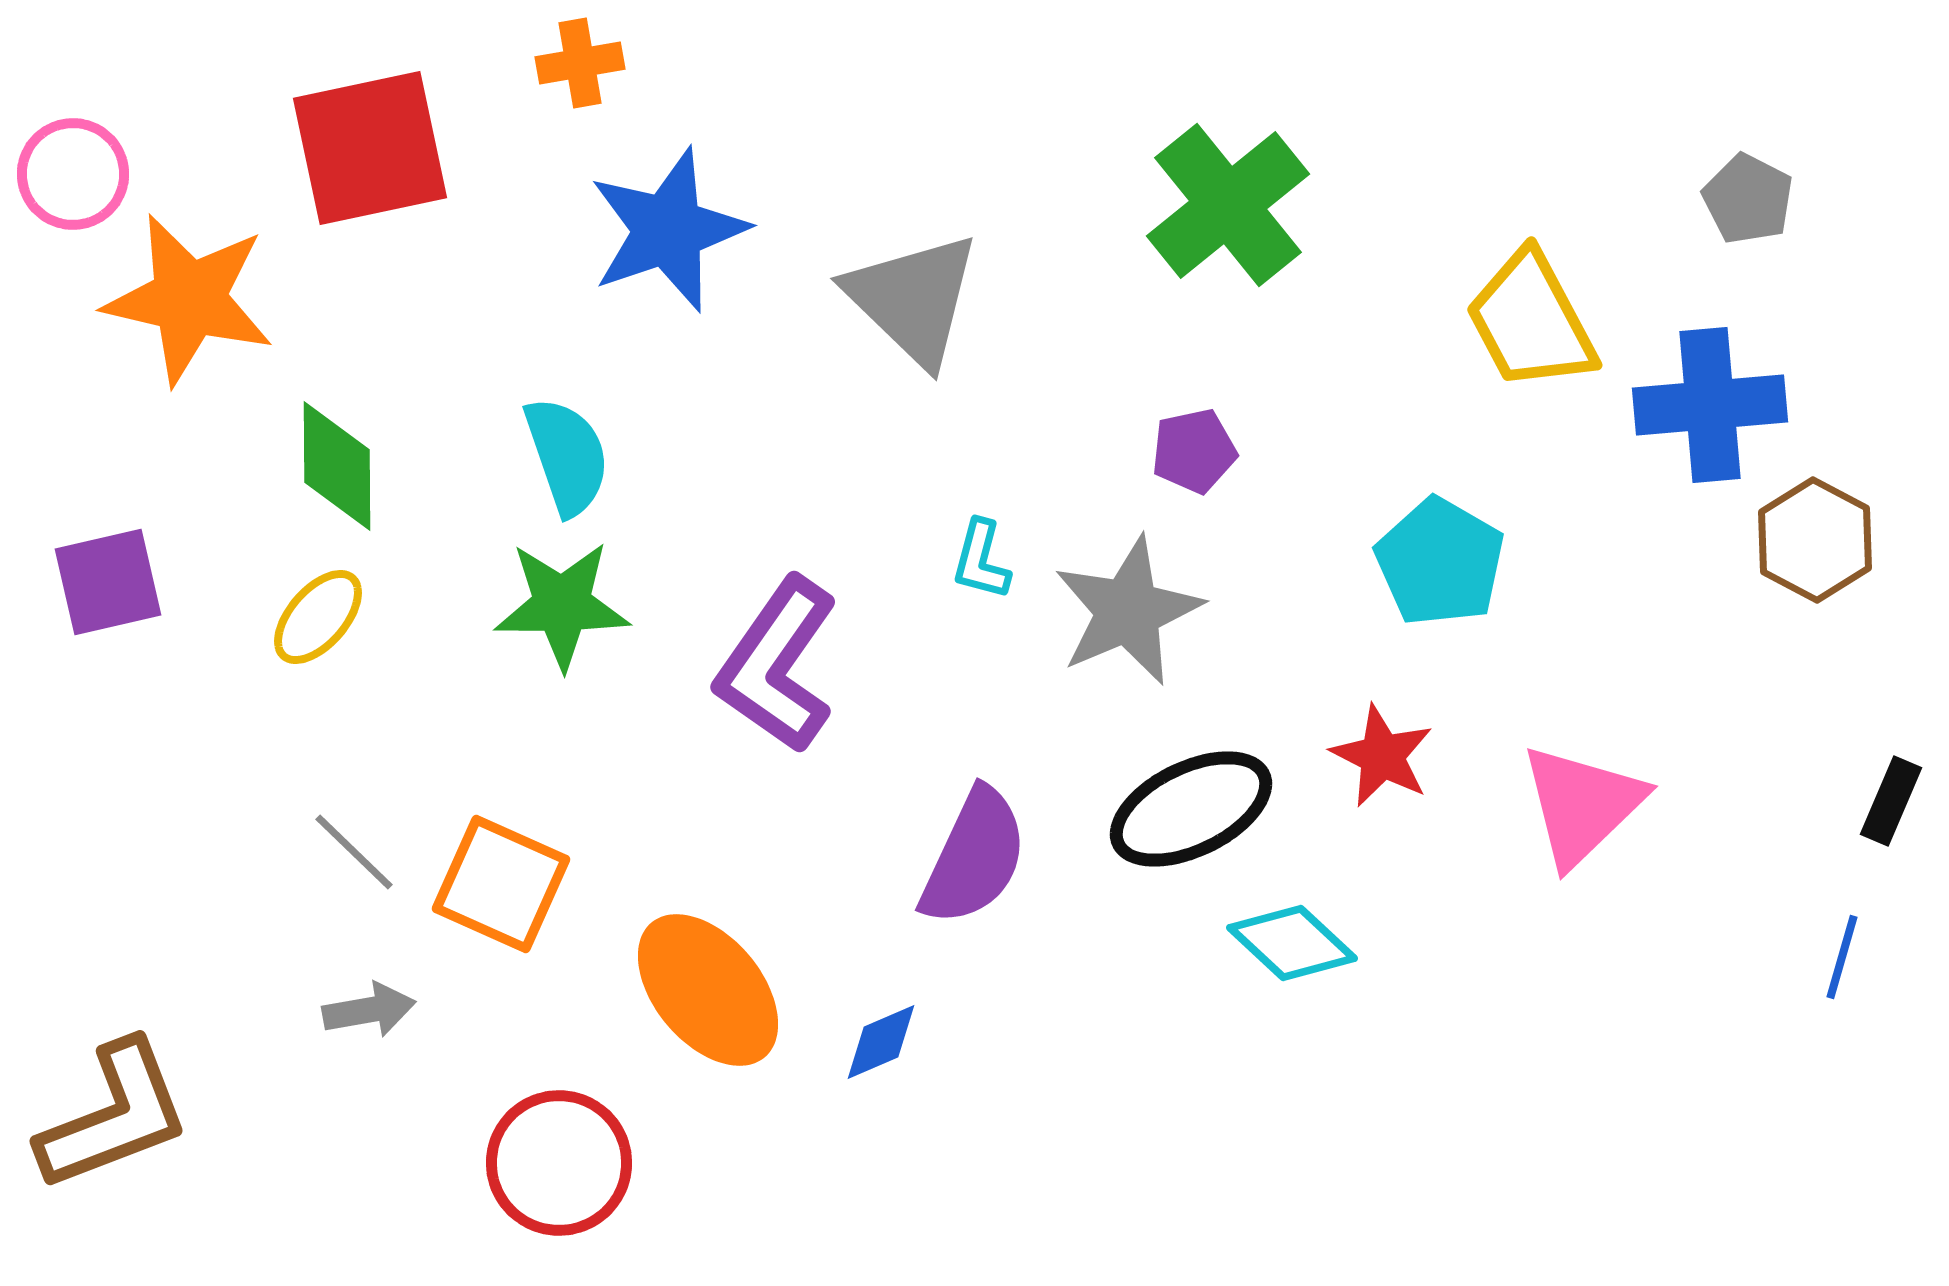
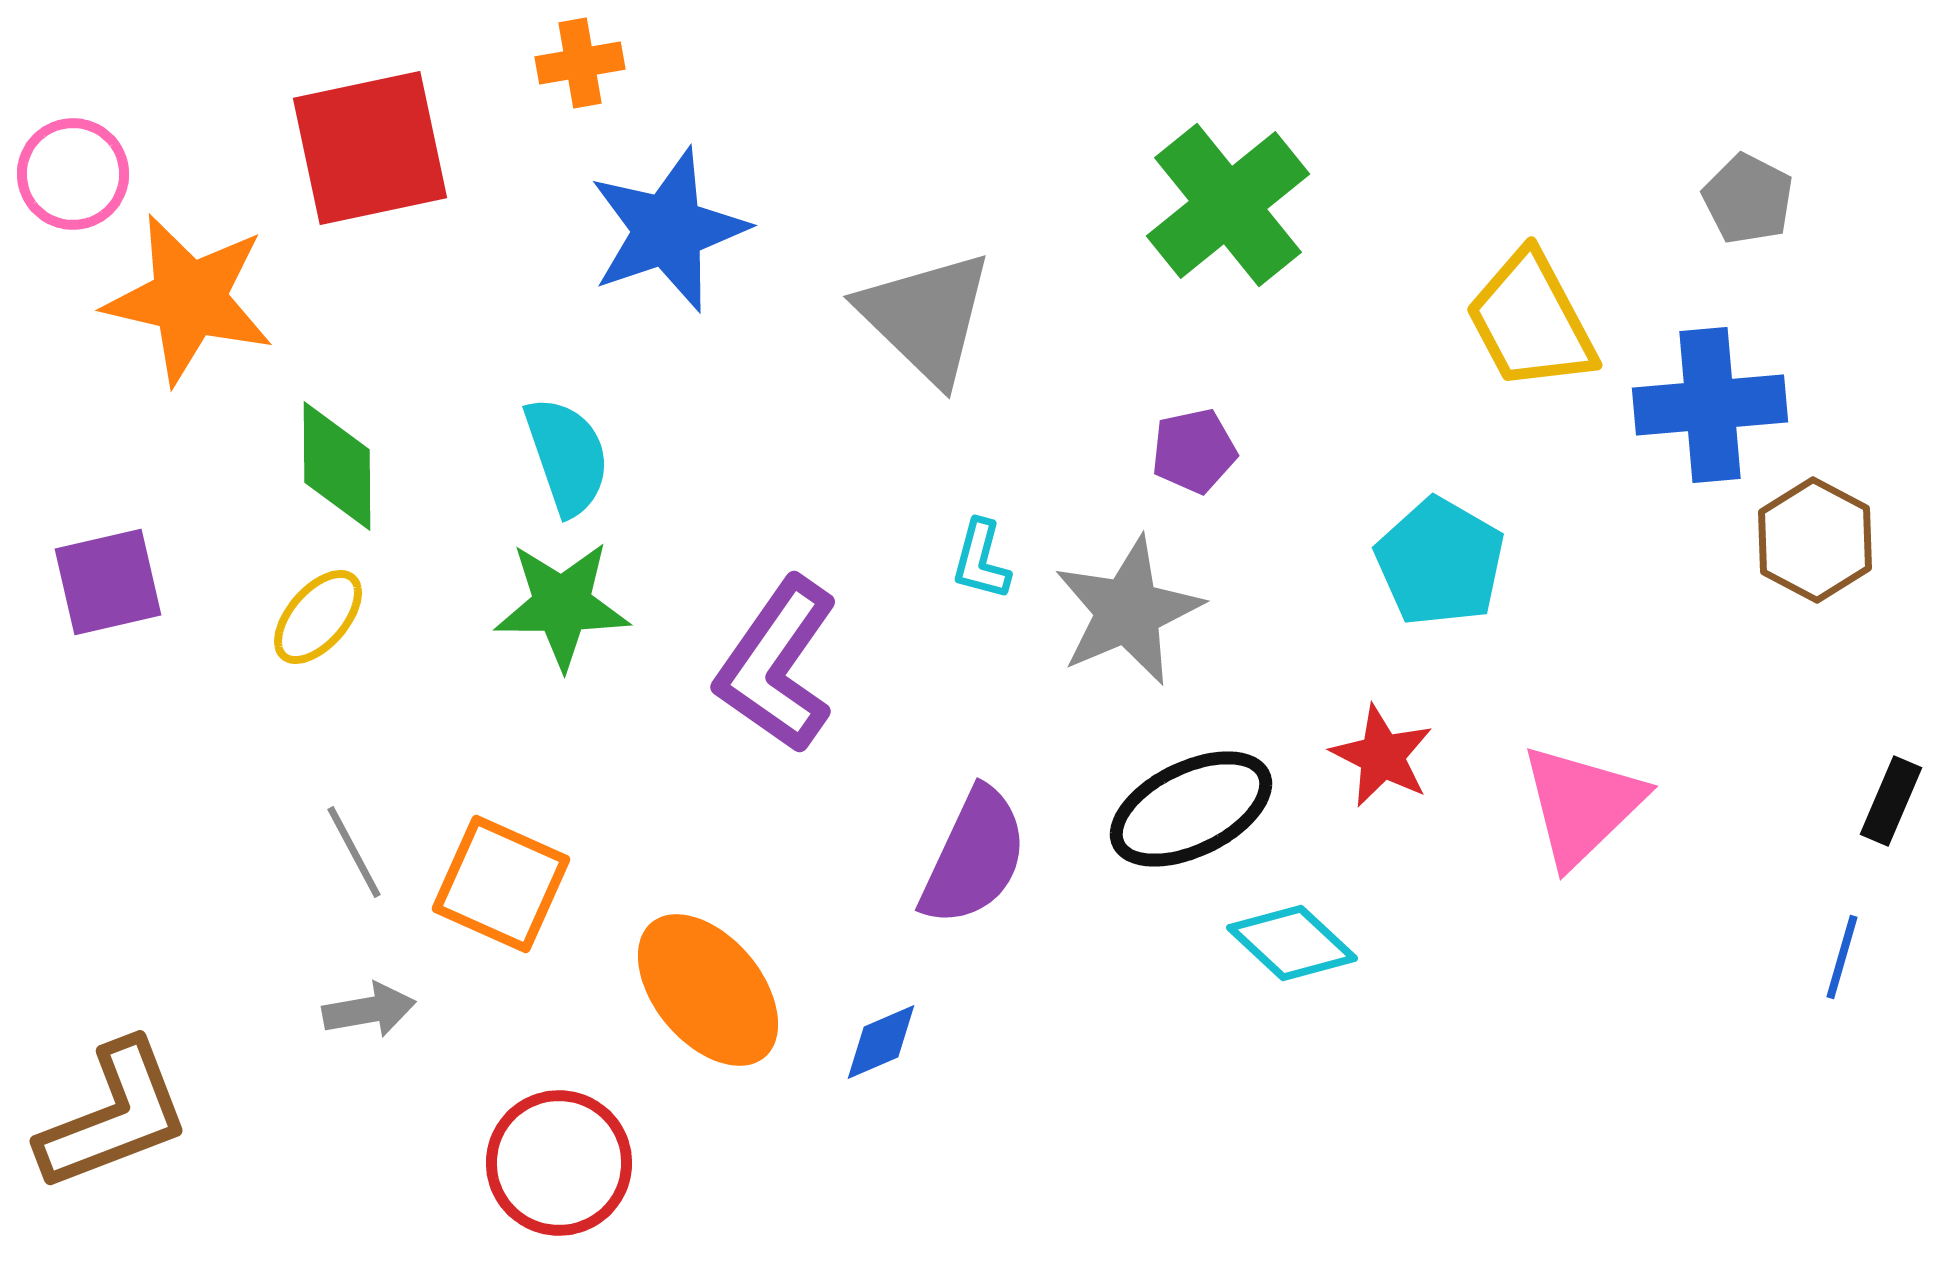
gray triangle: moved 13 px right, 18 px down
gray line: rotated 18 degrees clockwise
